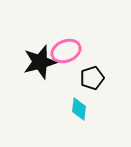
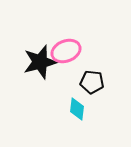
black pentagon: moved 4 px down; rotated 25 degrees clockwise
cyan diamond: moved 2 px left
